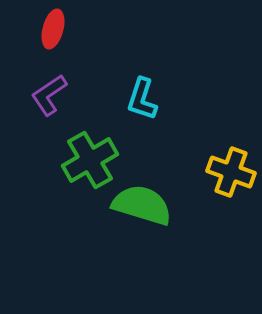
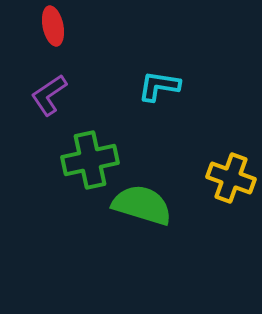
red ellipse: moved 3 px up; rotated 27 degrees counterclockwise
cyan L-shape: moved 17 px right, 13 px up; rotated 81 degrees clockwise
green cross: rotated 18 degrees clockwise
yellow cross: moved 6 px down
